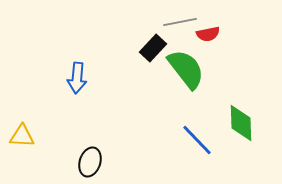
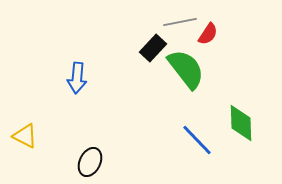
red semicircle: rotated 45 degrees counterclockwise
yellow triangle: moved 3 px right; rotated 24 degrees clockwise
black ellipse: rotated 8 degrees clockwise
